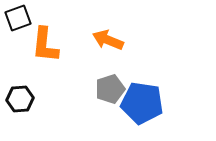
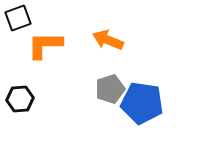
orange L-shape: rotated 84 degrees clockwise
